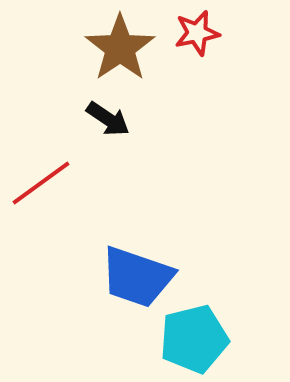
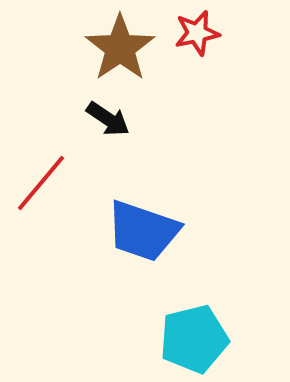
red line: rotated 14 degrees counterclockwise
blue trapezoid: moved 6 px right, 46 px up
